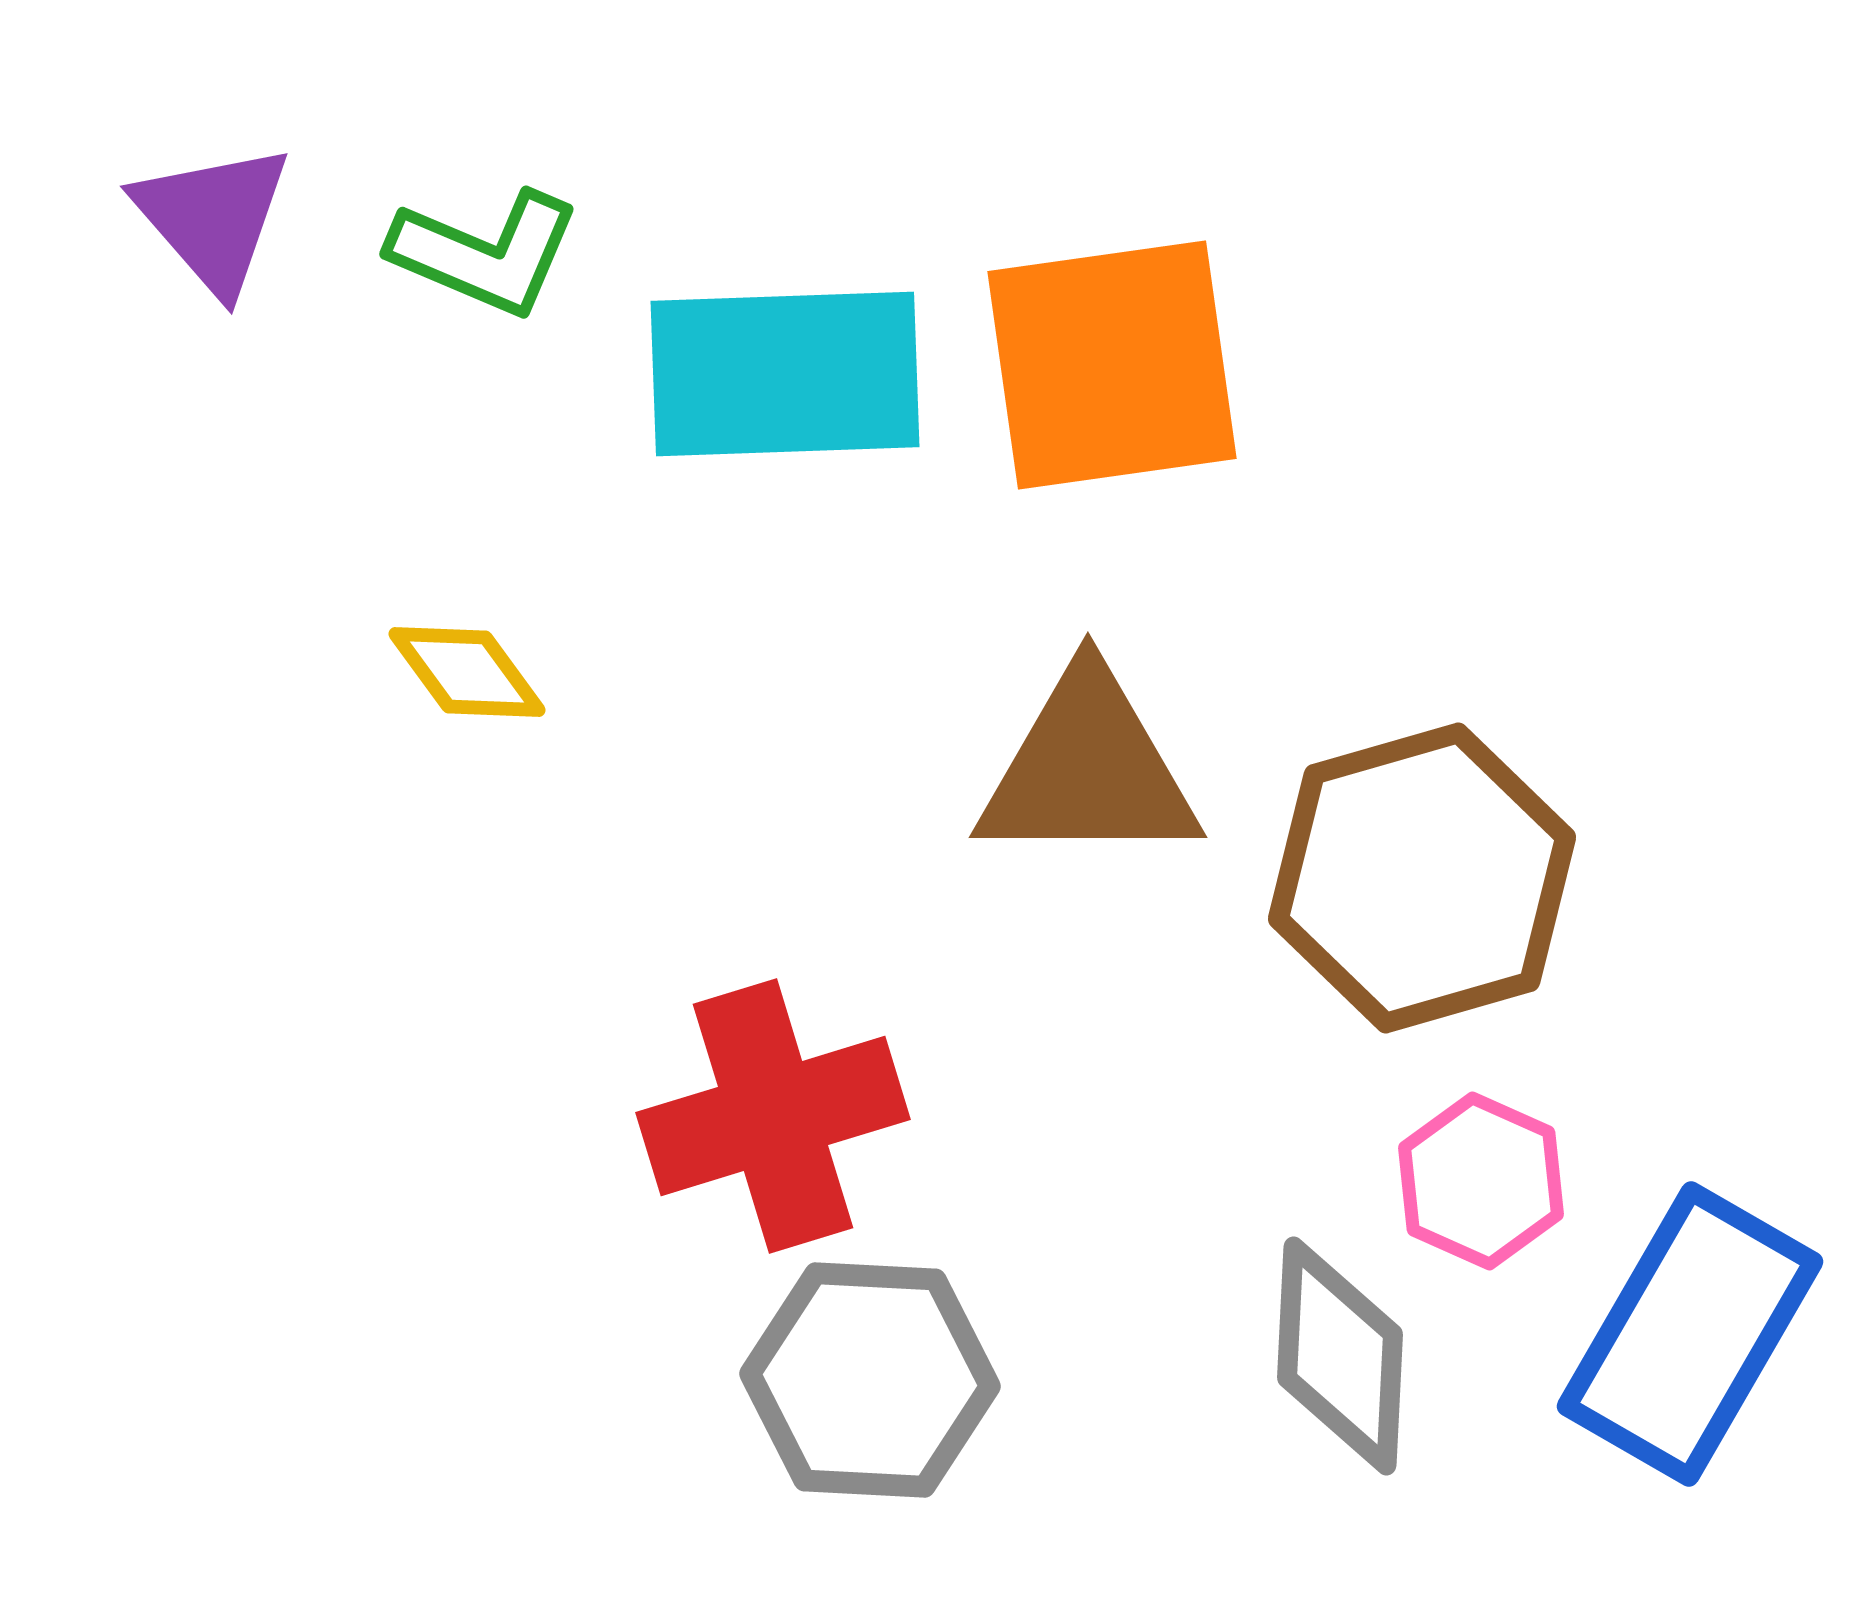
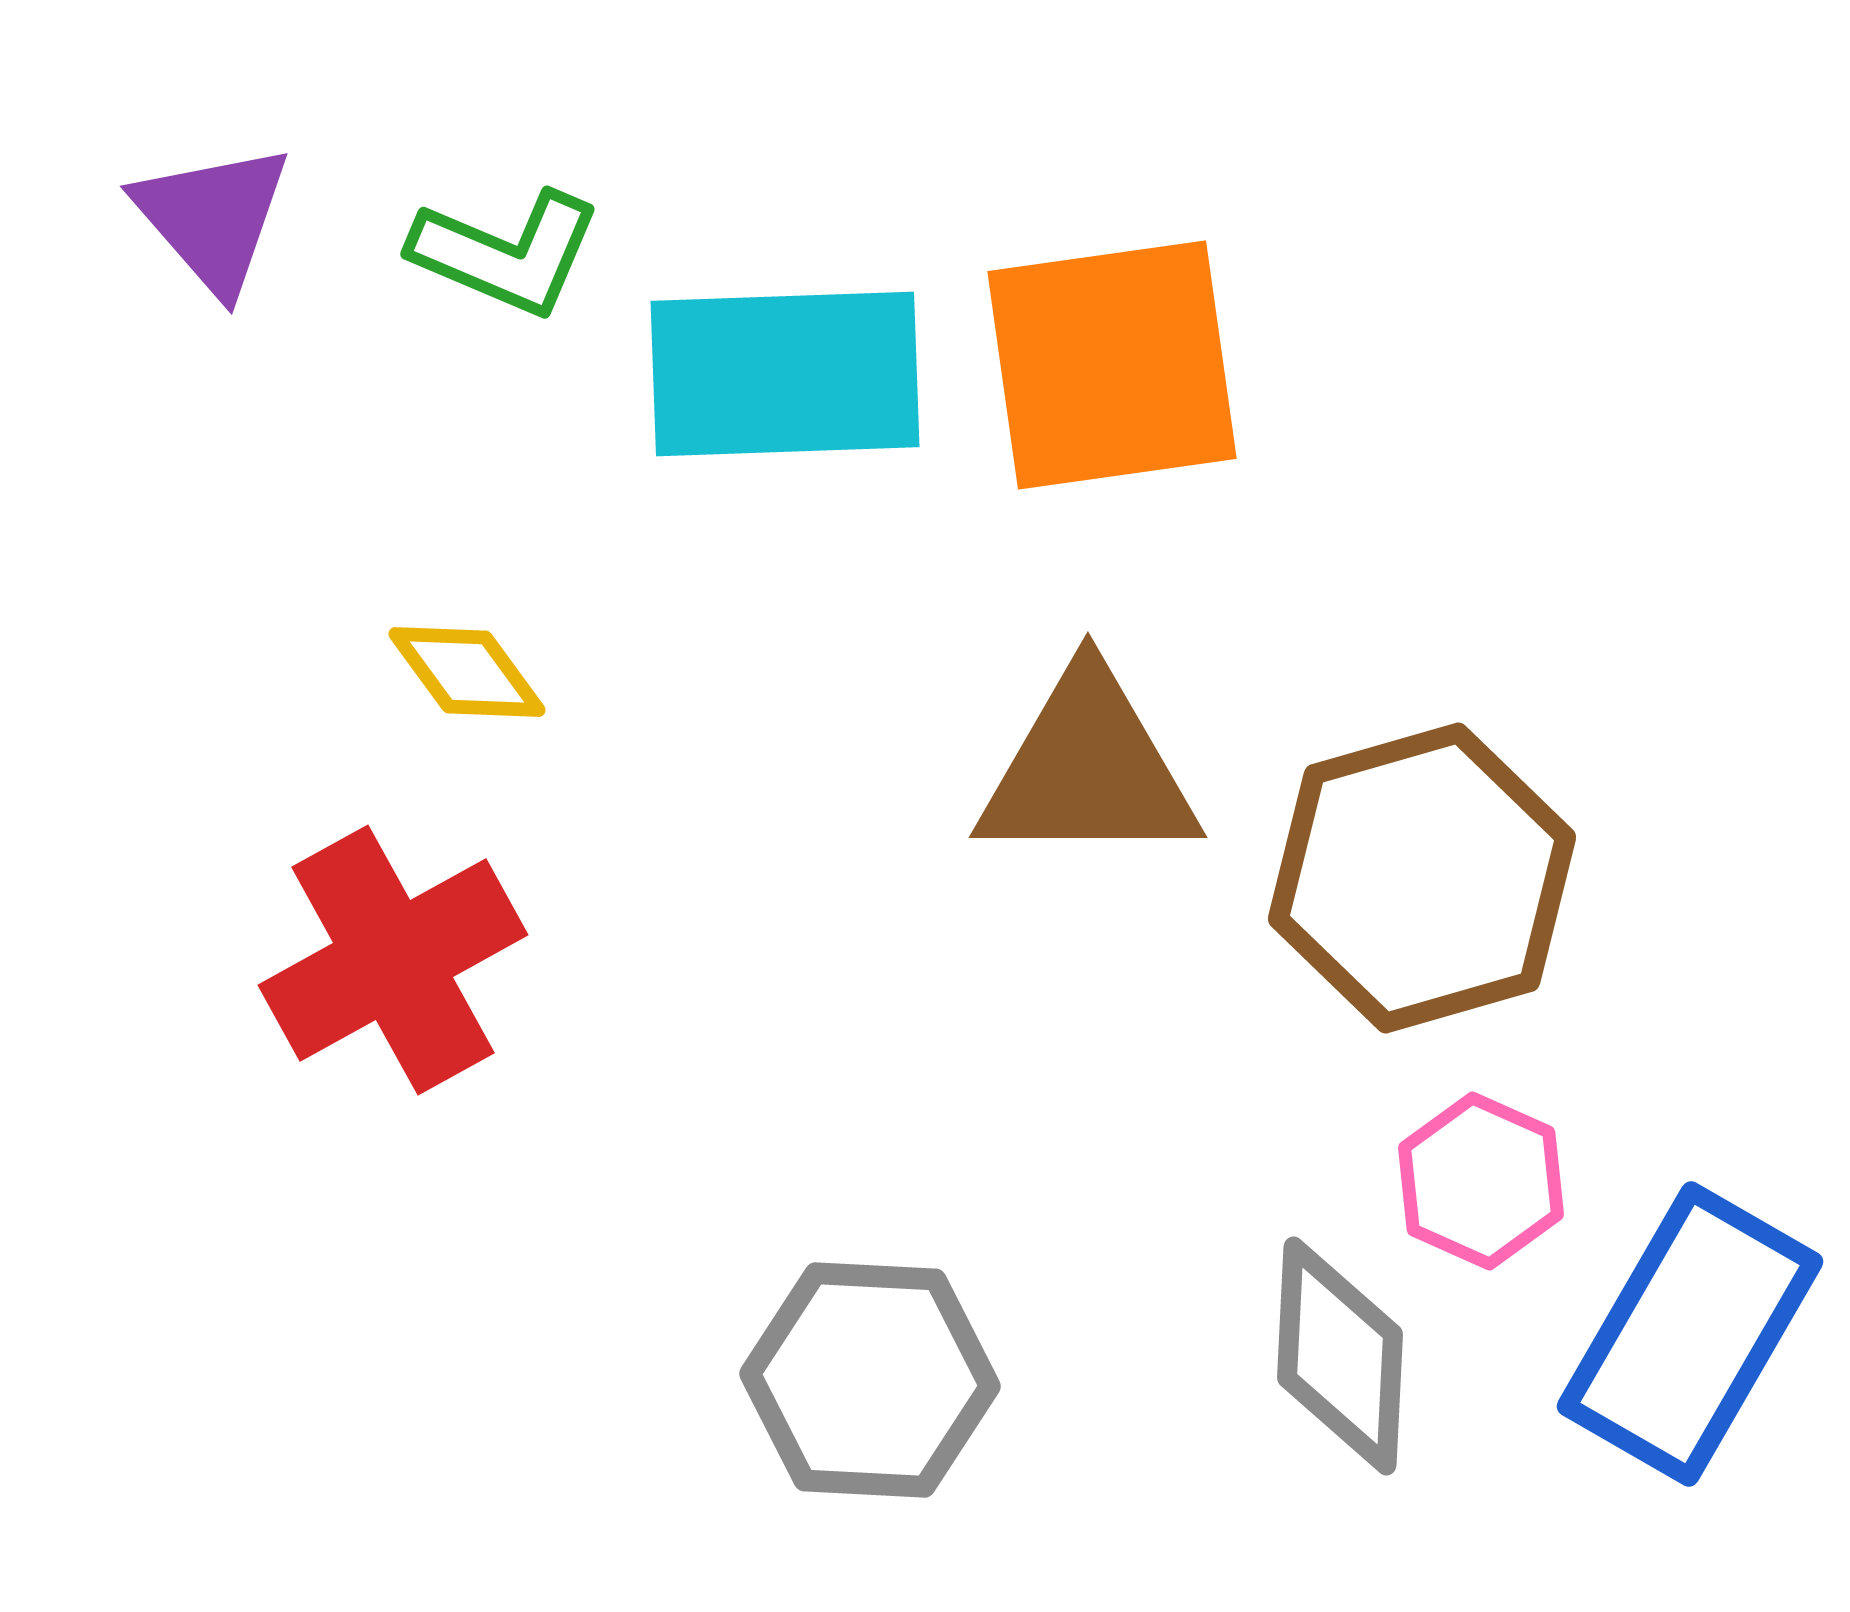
green L-shape: moved 21 px right
red cross: moved 380 px left, 156 px up; rotated 12 degrees counterclockwise
